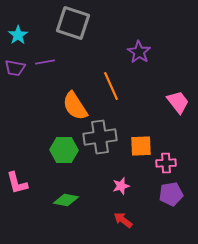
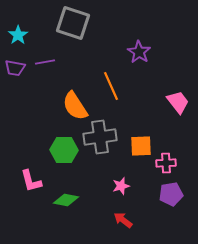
pink L-shape: moved 14 px right, 2 px up
